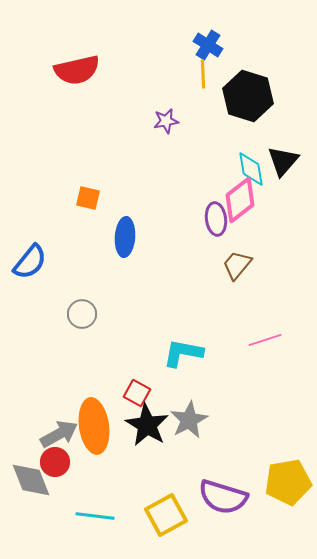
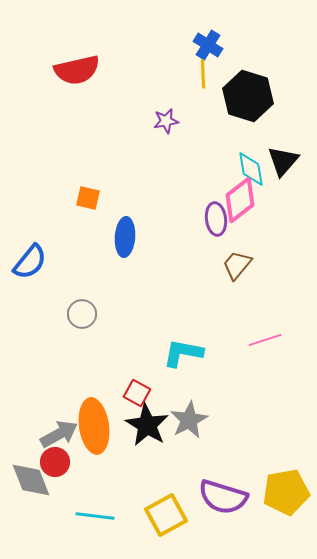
yellow pentagon: moved 2 px left, 10 px down
